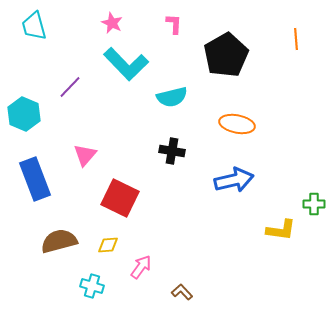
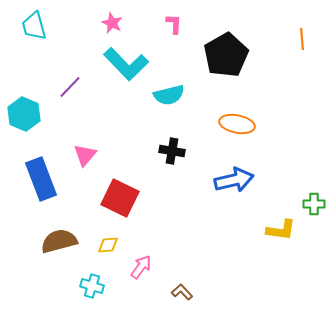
orange line: moved 6 px right
cyan semicircle: moved 3 px left, 2 px up
blue rectangle: moved 6 px right
